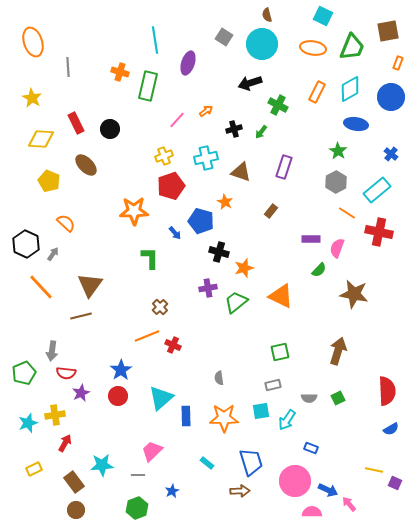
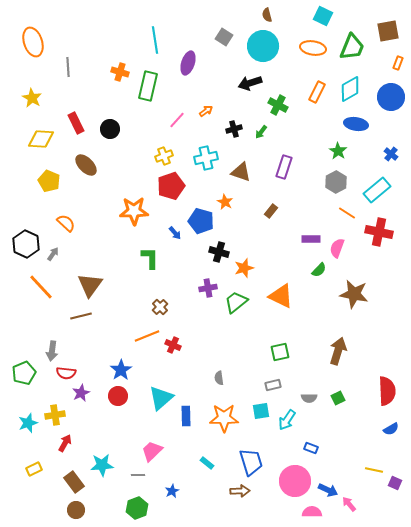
cyan circle at (262, 44): moved 1 px right, 2 px down
